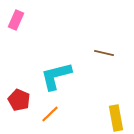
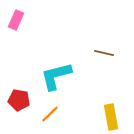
red pentagon: rotated 15 degrees counterclockwise
yellow rectangle: moved 5 px left, 1 px up
